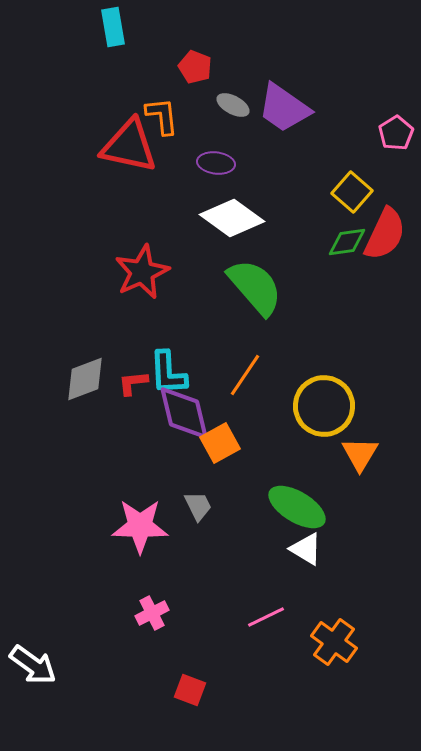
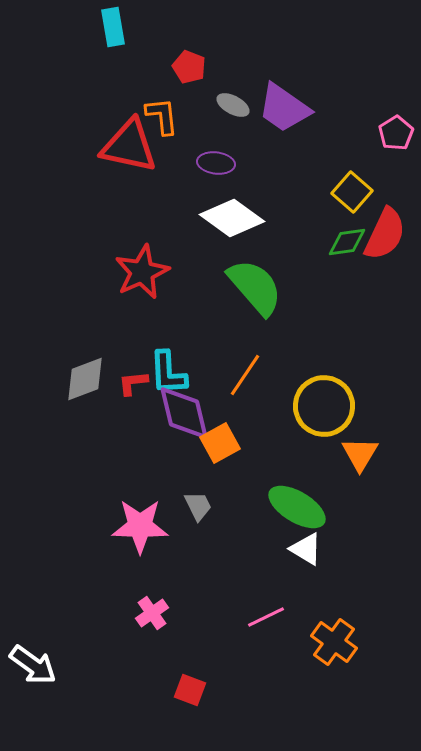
red pentagon: moved 6 px left
pink cross: rotated 8 degrees counterclockwise
